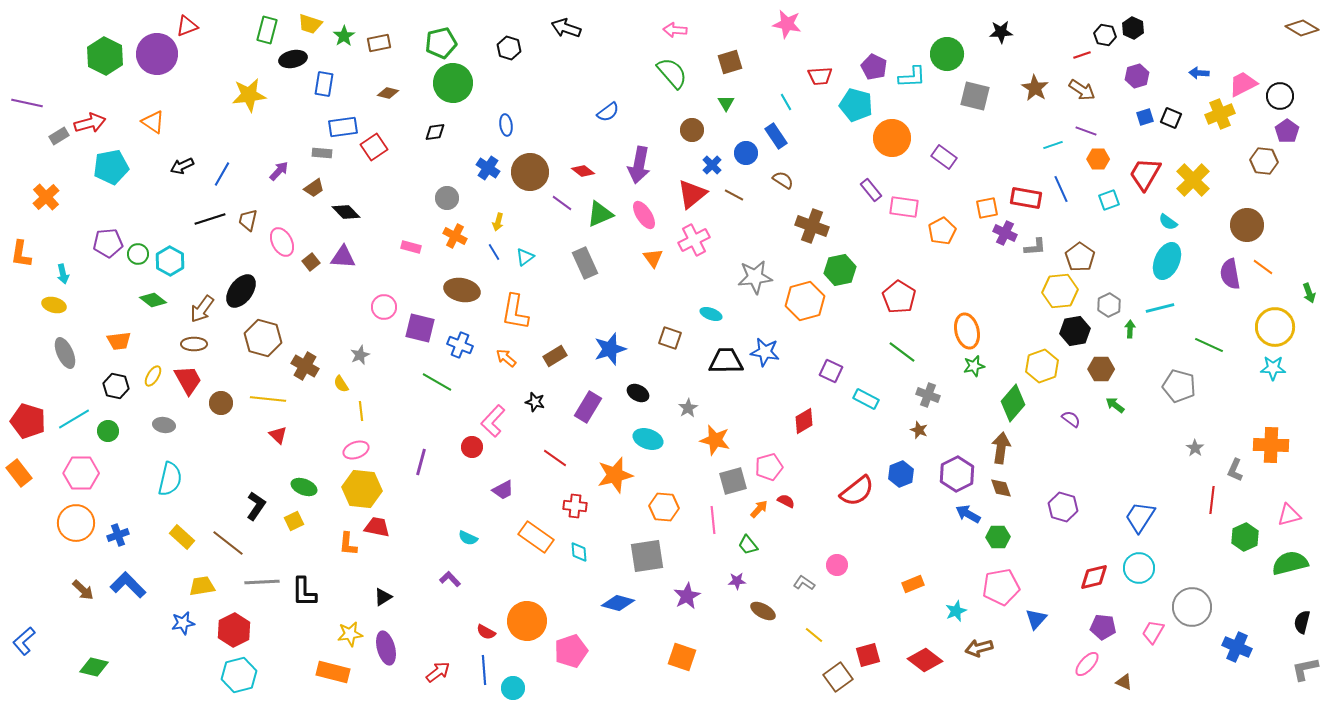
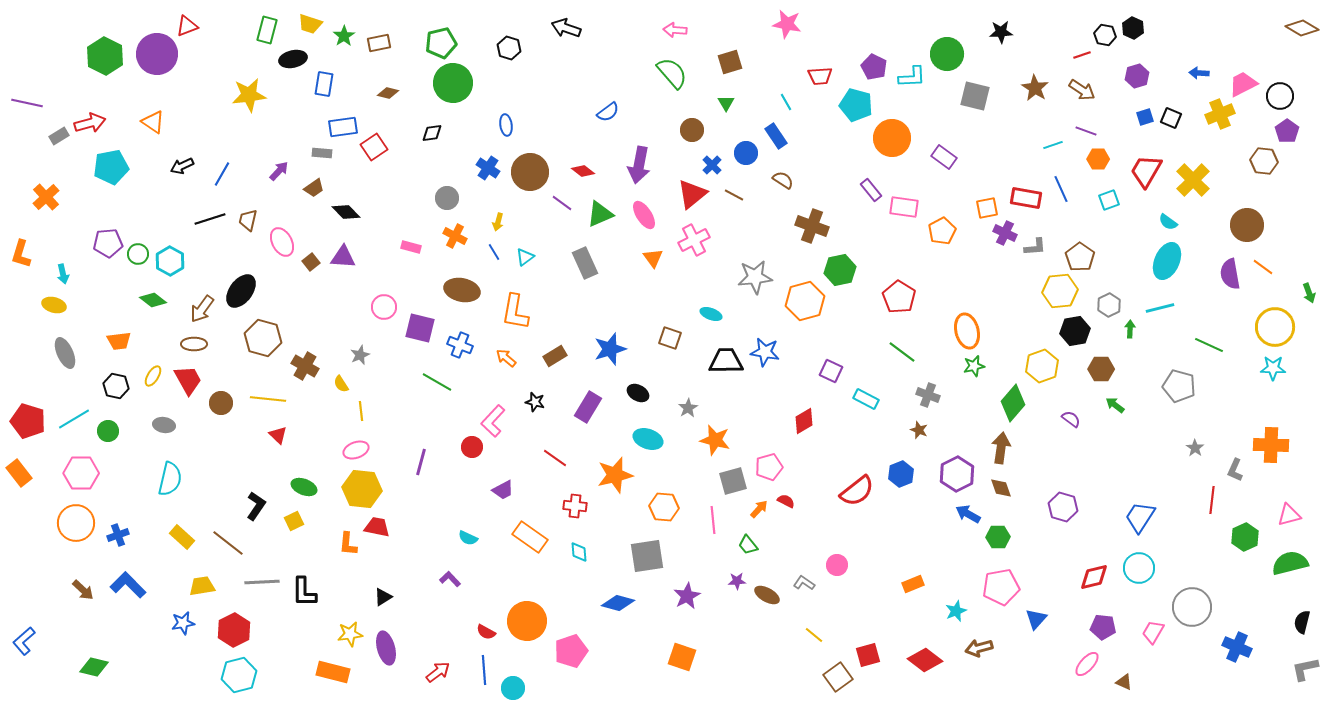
black diamond at (435, 132): moved 3 px left, 1 px down
red trapezoid at (1145, 174): moved 1 px right, 3 px up
orange L-shape at (21, 254): rotated 8 degrees clockwise
orange rectangle at (536, 537): moved 6 px left
brown ellipse at (763, 611): moved 4 px right, 16 px up
